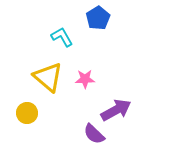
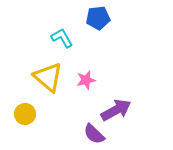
blue pentagon: rotated 25 degrees clockwise
cyan L-shape: moved 1 px down
pink star: moved 1 px right, 1 px down; rotated 12 degrees counterclockwise
yellow circle: moved 2 px left, 1 px down
